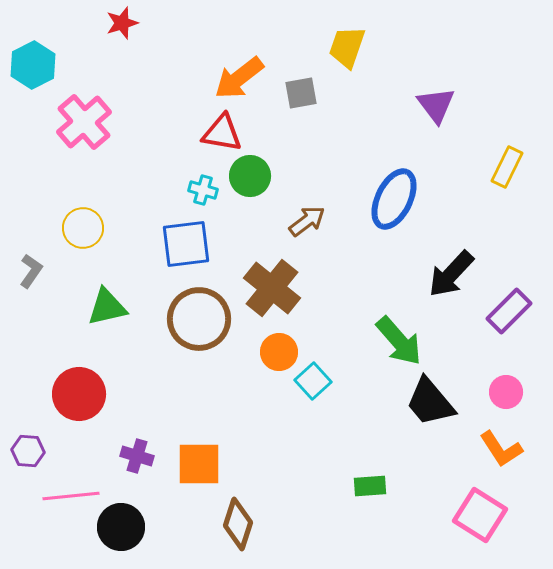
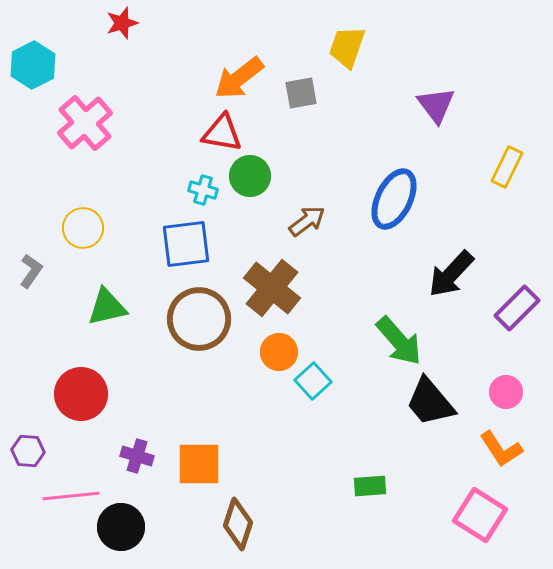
pink cross: moved 1 px right, 1 px down
purple rectangle: moved 8 px right, 3 px up
red circle: moved 2 px right
